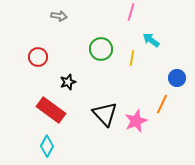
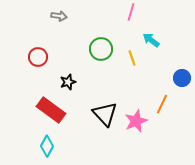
yellow line: rotated 28 degrees counterclockwise
blue circle: moved 5 px right
